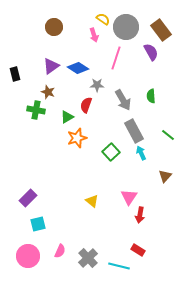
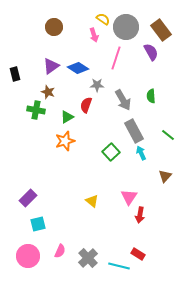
orange star: moved 12 px left, 3 px down
red rectangle: moved 4 px down
